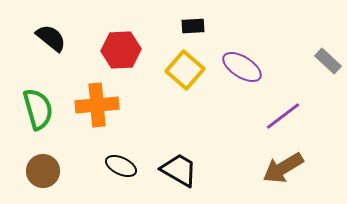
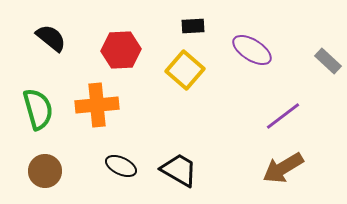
purple ellipse: moved 10 px right, 17 px up
brown circle: moved 2 px right
